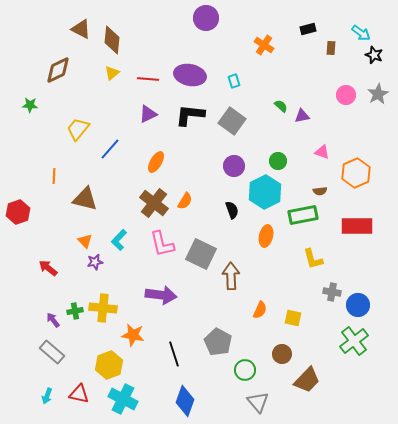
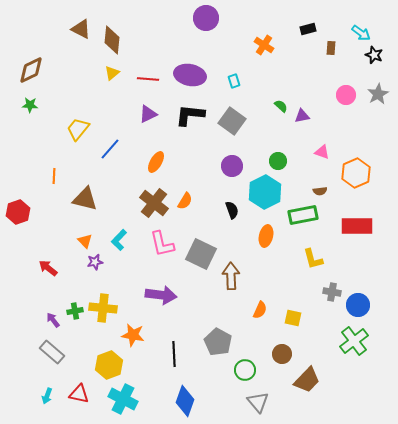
brown diamond at (58, 70): moved 27 px left
purple circle at (234, 166): moved 2 px left
black line at (174, 354): rotated 15 degrees clockwise
